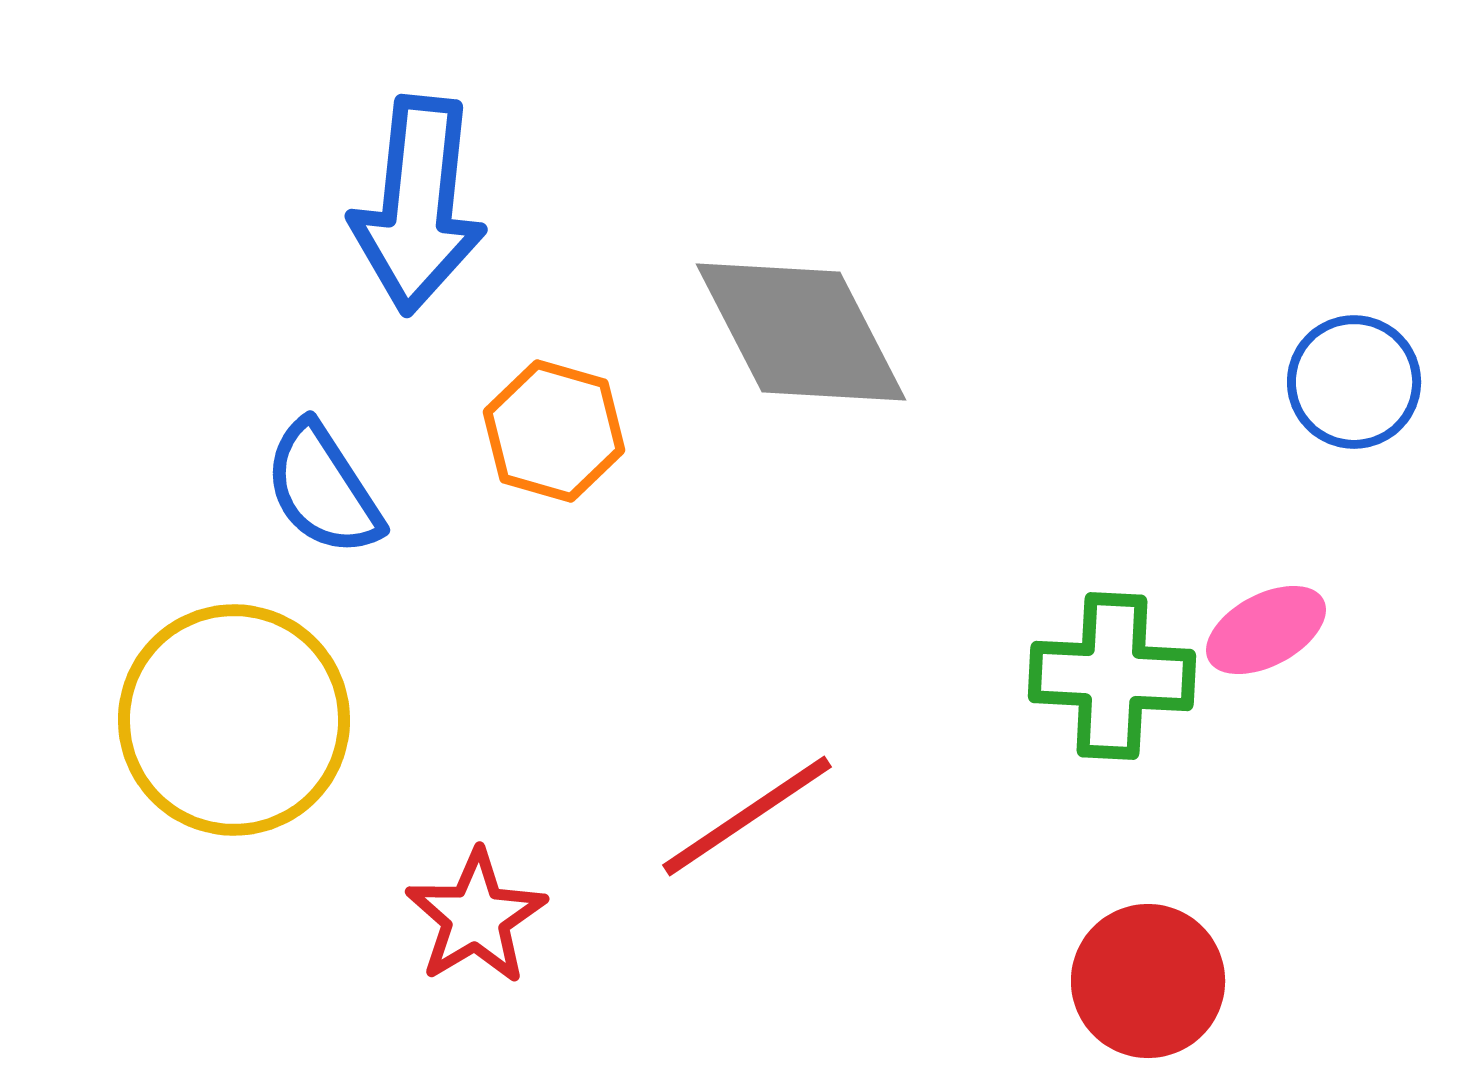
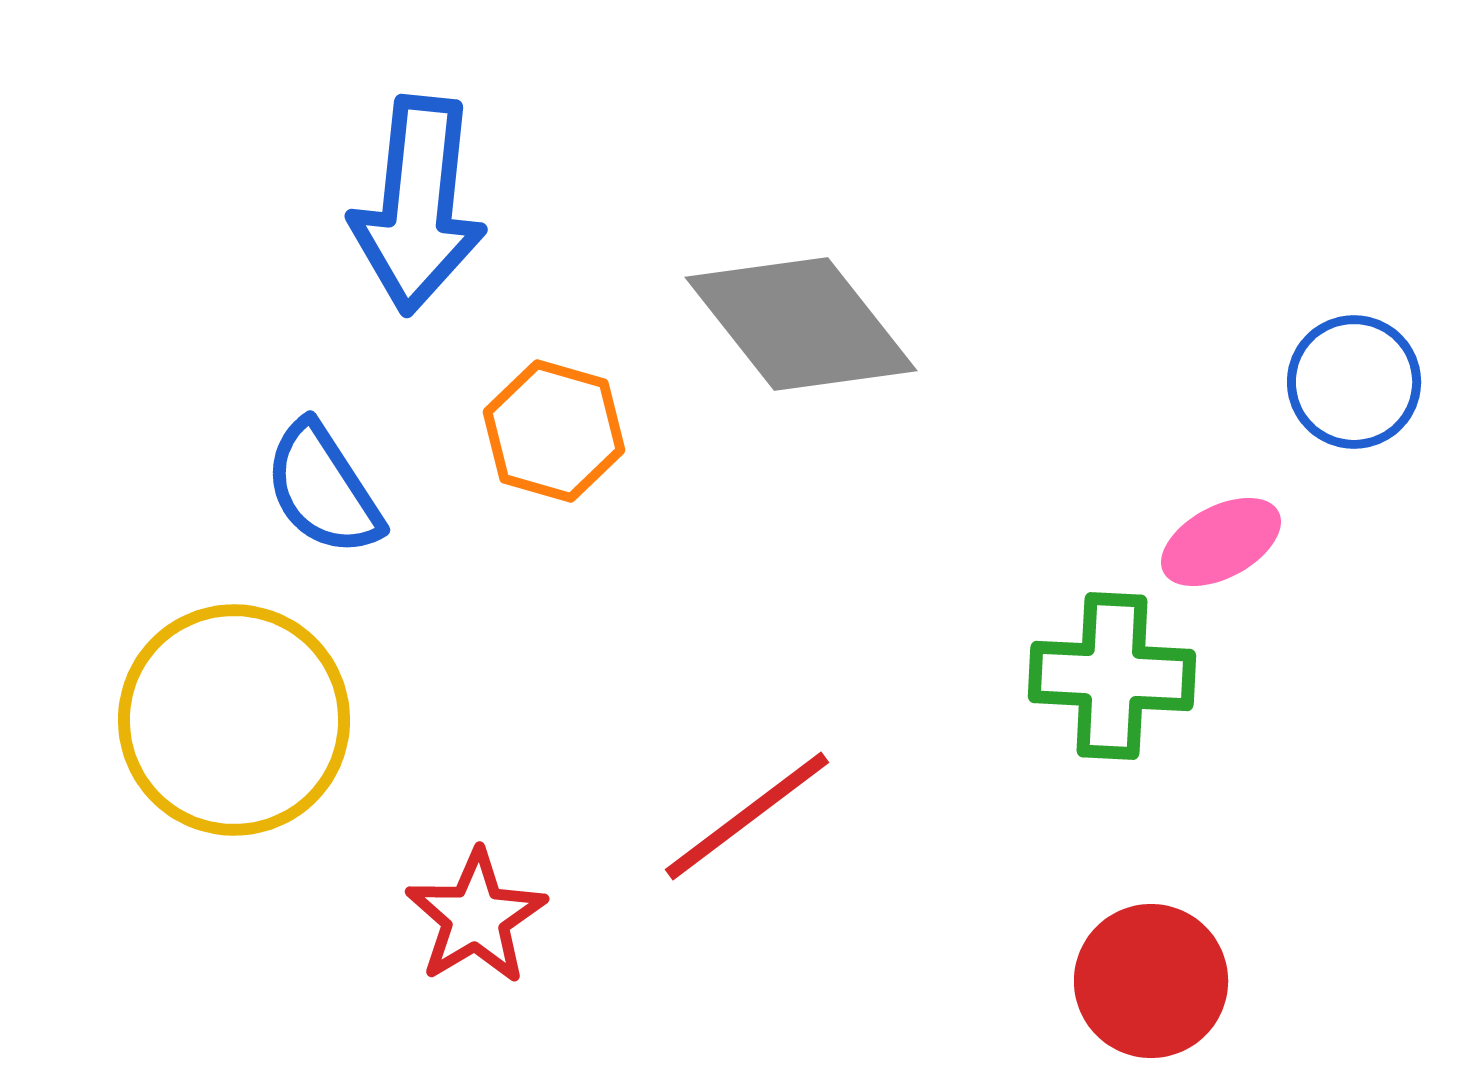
gray diamond: moved 8 px up; rotated 11 degrees counterclockwise
pink ellipse: moved 45 px left, 88 px up
red line: rotated 3 degrees counterclockwise
red circle: moved 3 px right
